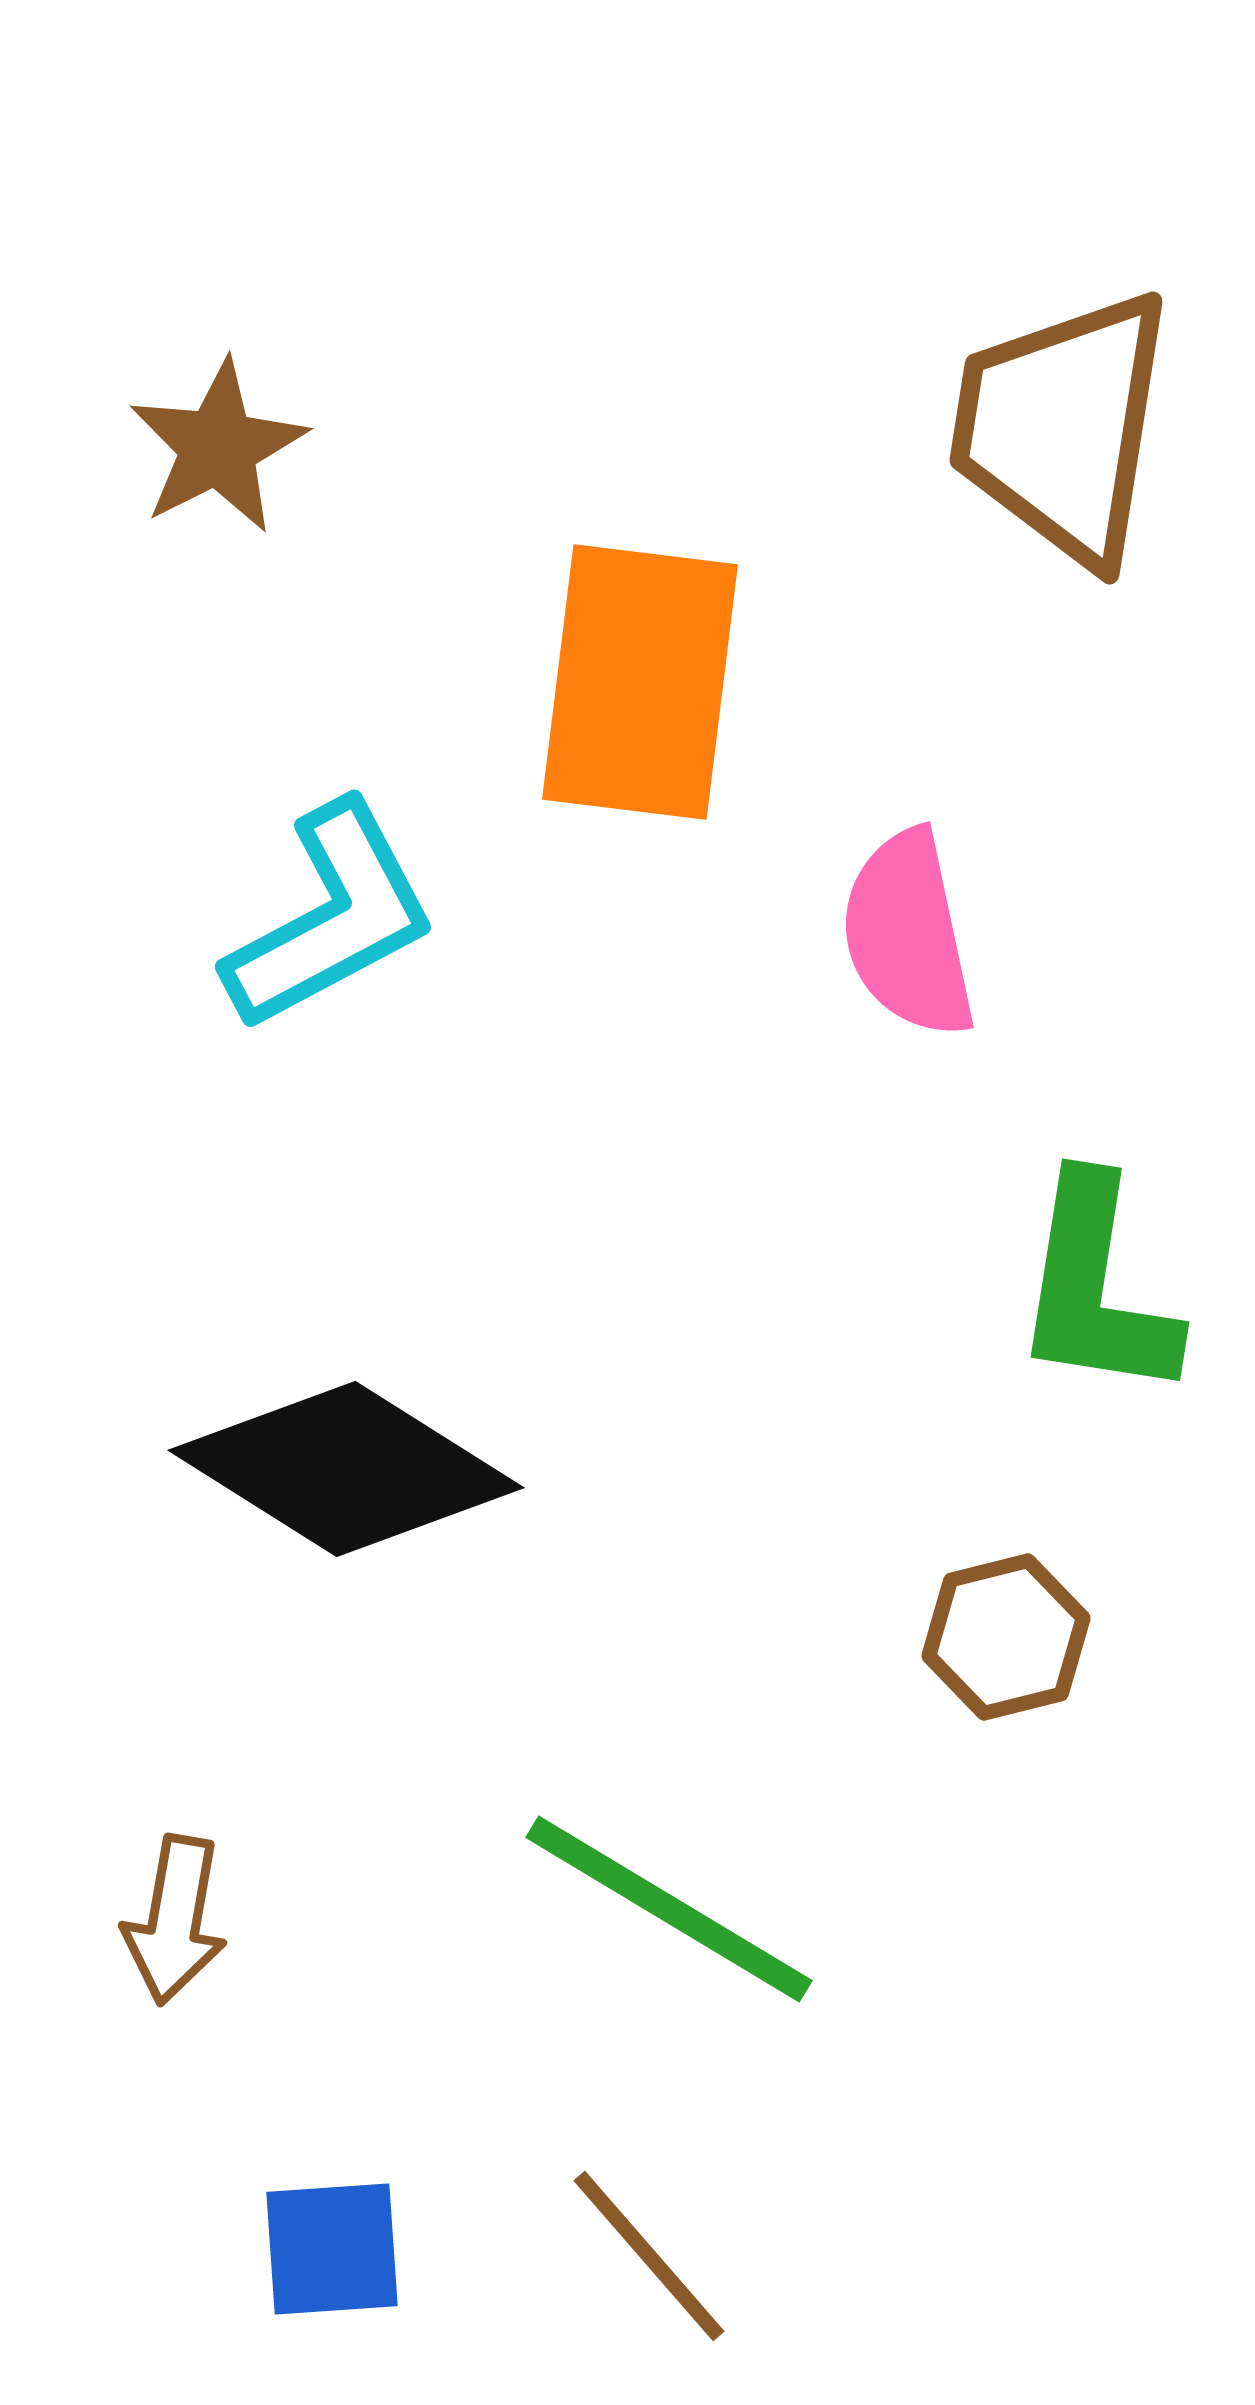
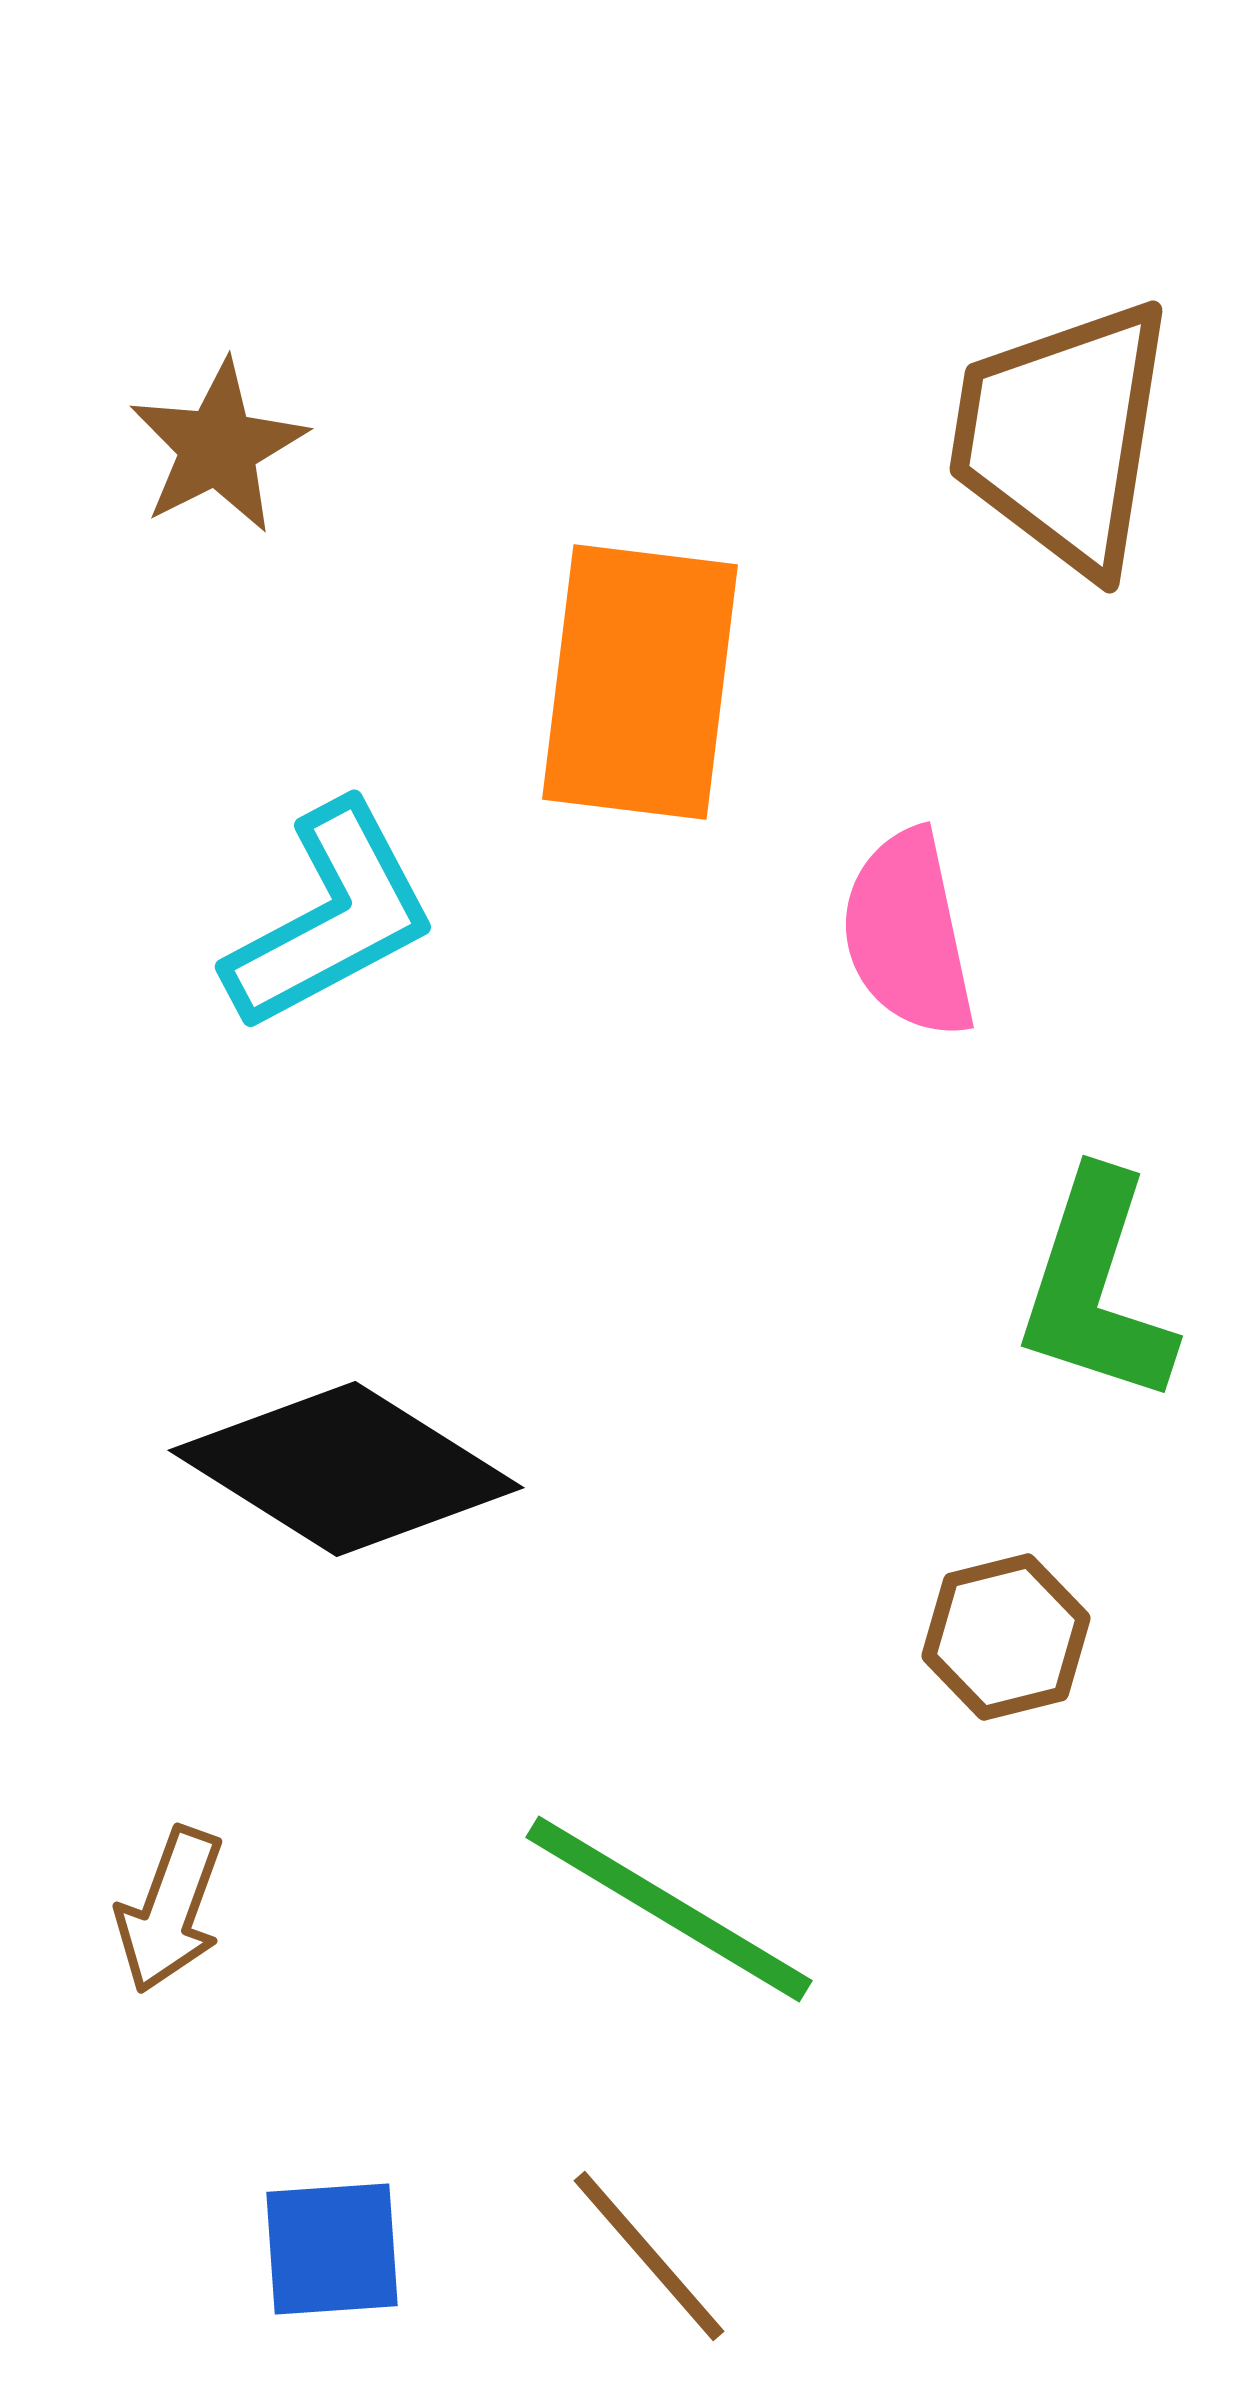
brown trapezoid: moved 9 px down
green L-shape: rotated 9 degrees clockwise
brown arrow: moved 5 px left, 10 px up; rotated 10 degrees clockwise
